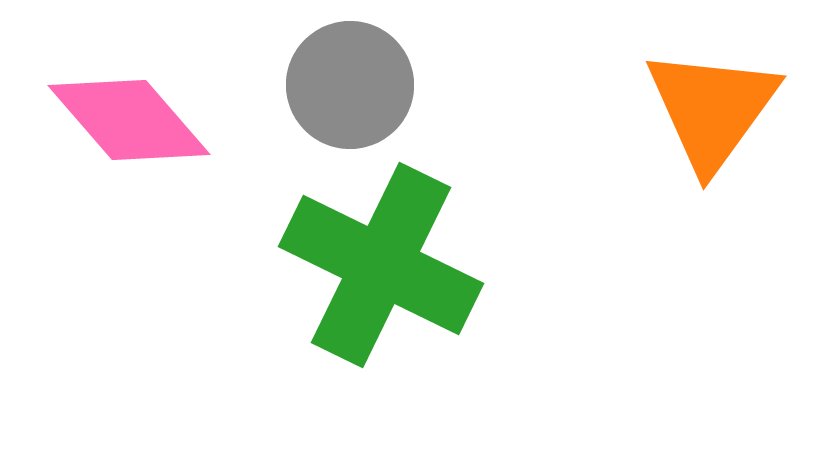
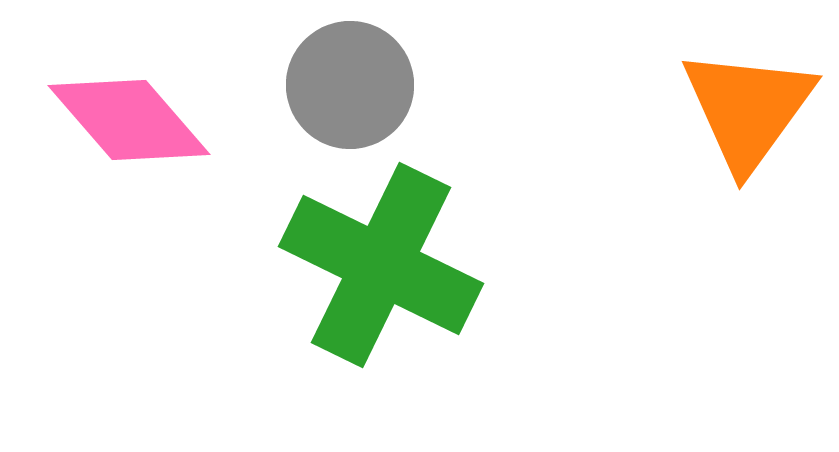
orange triangle: moved 36 px right
